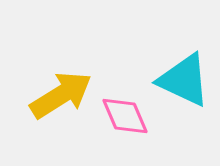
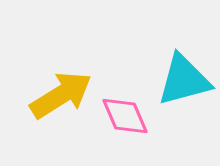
cyan triangle: rotated 40 degrees counterclockwise
